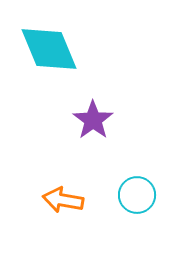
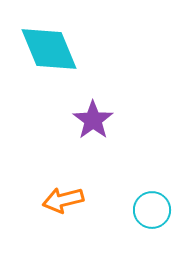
cyan circle: moved 15 px right, 15 px down
orange arrow: rotated 24 degrees counterclockwise
